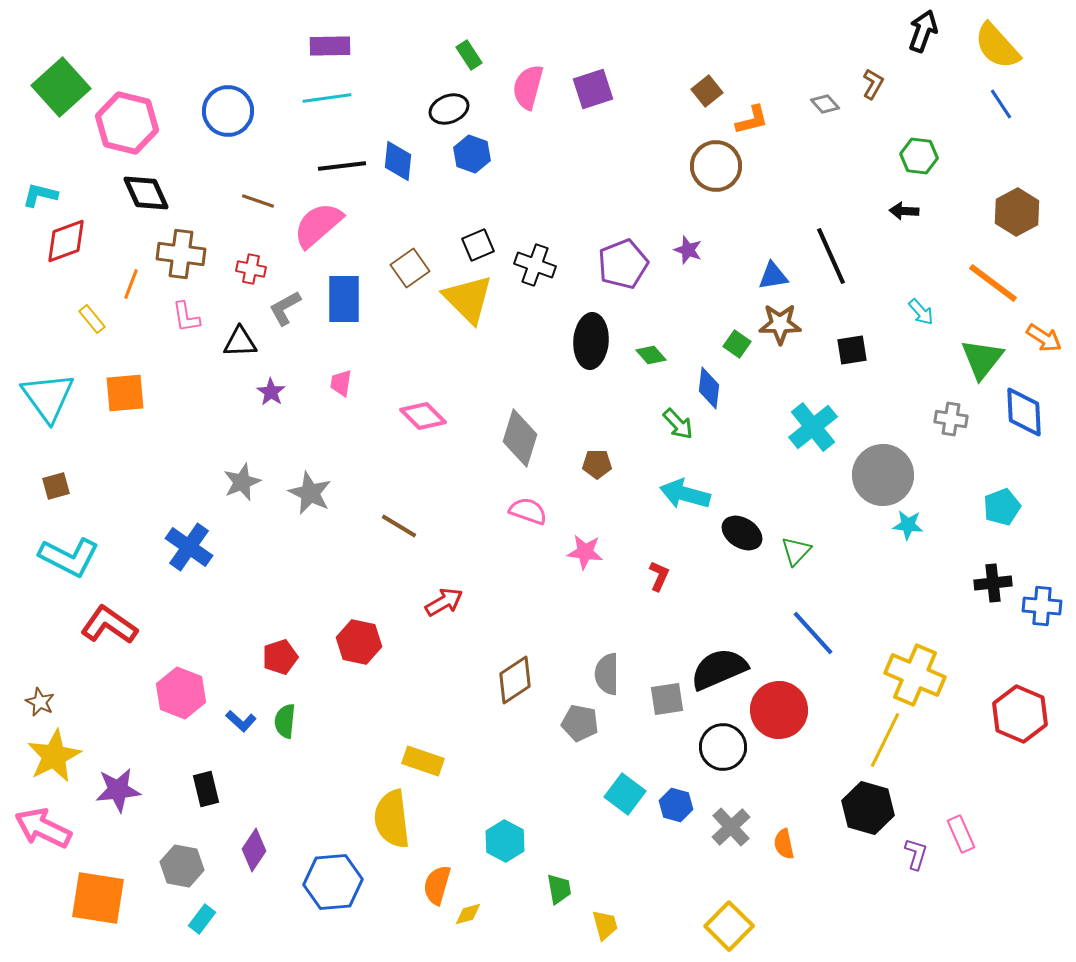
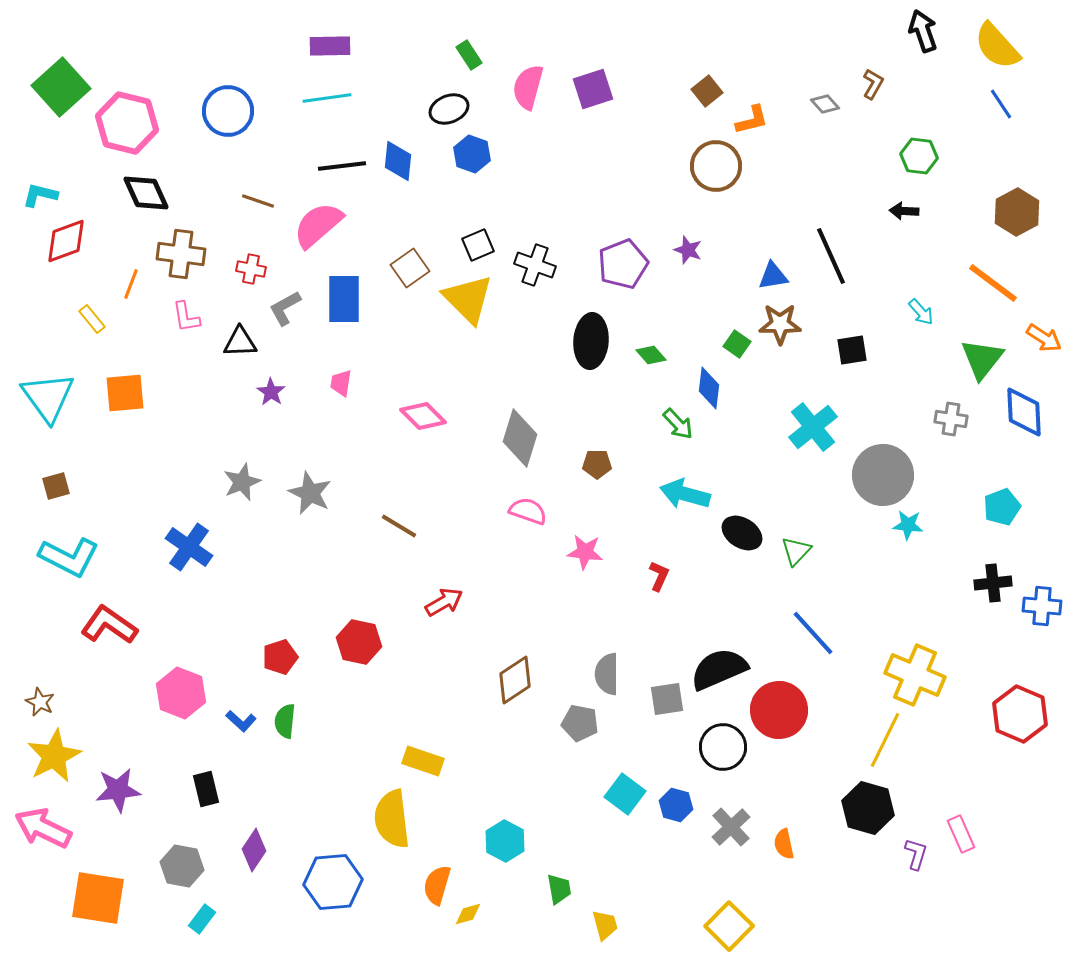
black arrow at (923, 31): rotated 39 degrees counterclockwise
